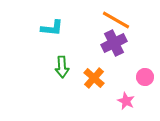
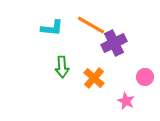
orange line: moved 25 px left, 5 px down
